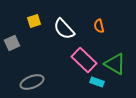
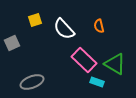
yellow square: moved 1 px right, 1 px up
